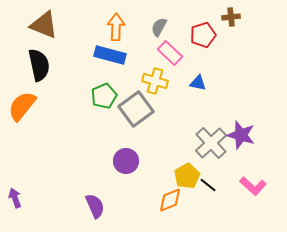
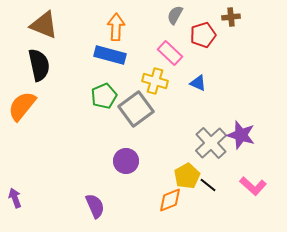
gray semicircle: moved 16 px right, 12 px up
blue triangle: rotated 12 degrees clockwise
